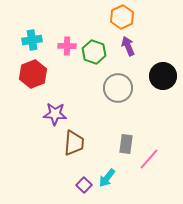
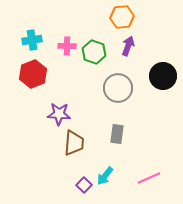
orange hexagon: rotated 20 degrees clockwise
purple arrow: rotated 42 degrees clockwise
purple star: moved 4 px right
gray rectangle: moved 9 px left, 10 px up
pink line: moved 19 px down; rotated 25 degrees clockwise
cyan arrow: moved 2 px left, 2 px up
